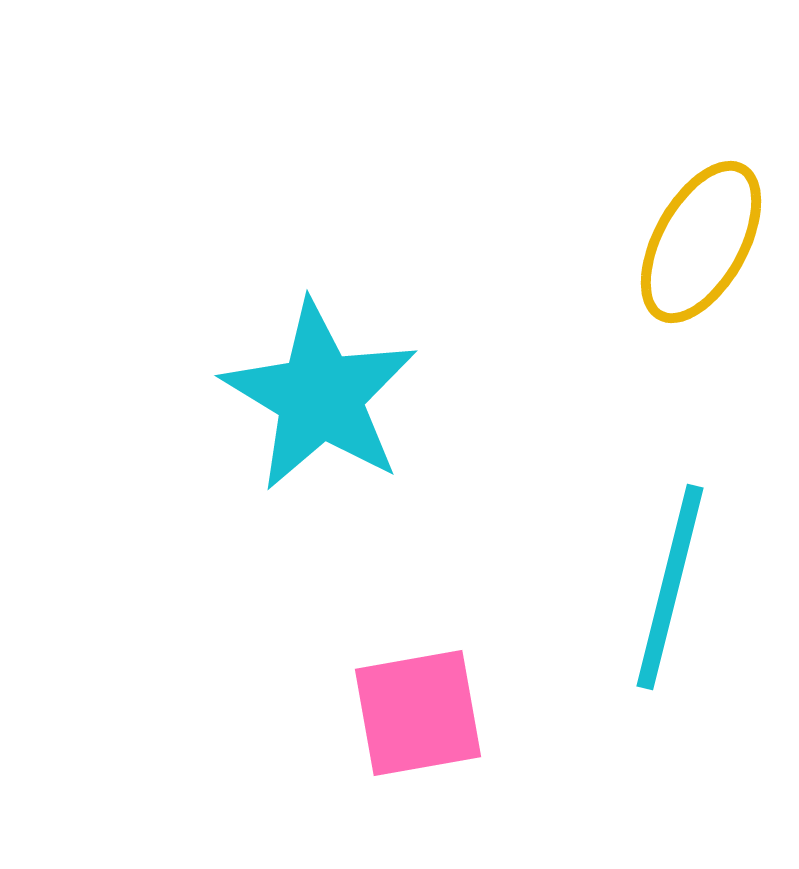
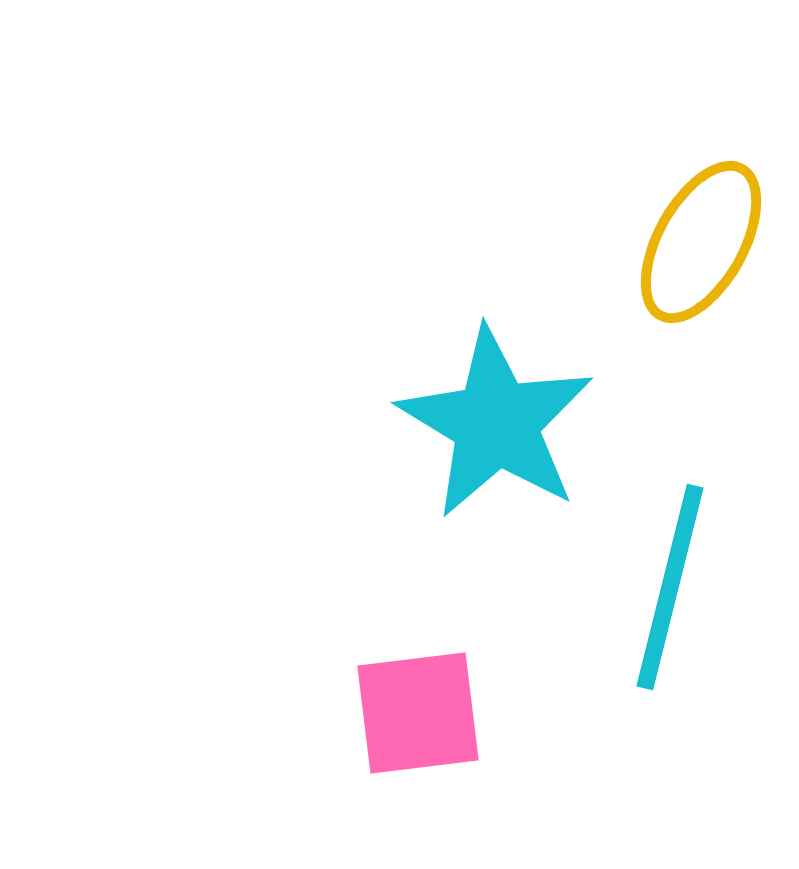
cyan star: moved 176 px right, 27 px down
pink square: rotated 3 degrees clockwise
